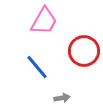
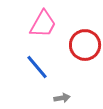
pink trapezoid: moved 1 px left, 3 px down
red circle: moved 1 px right, 6 px up
